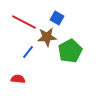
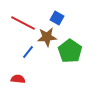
red line: moved 1 px left, 1 px down
green pentagon: rotated 10 degrees counterclockwise
